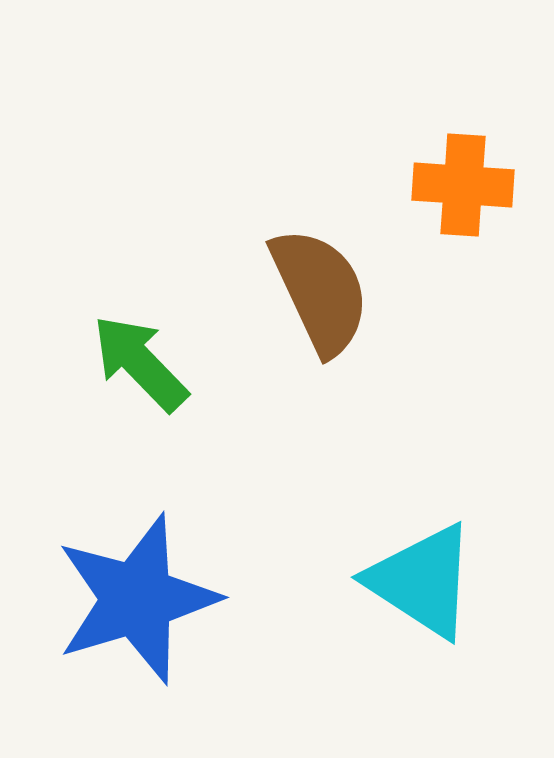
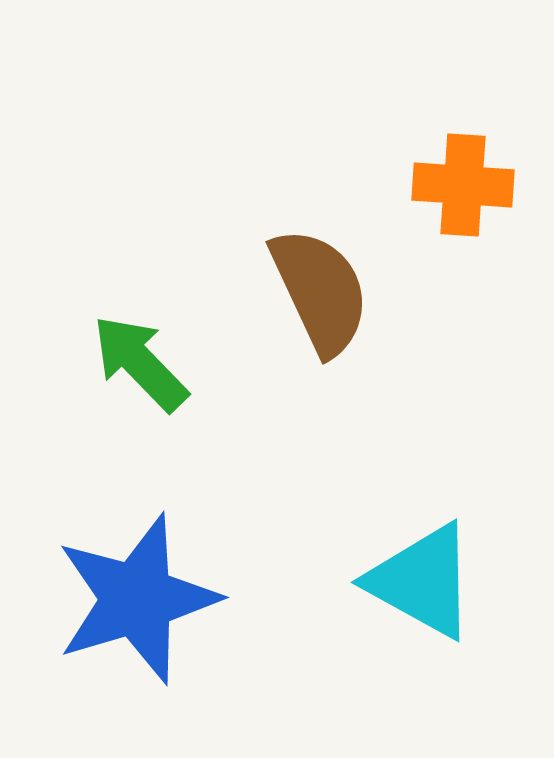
cyan triangle: rotated 4 degrees counterclockwise
